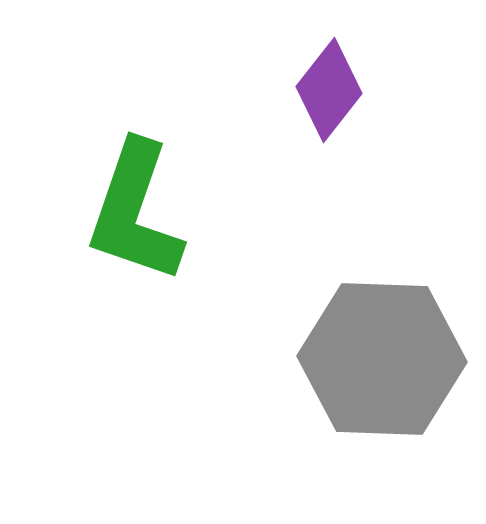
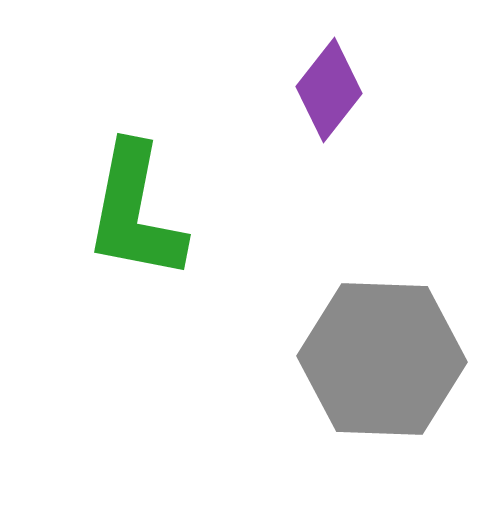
green L-shape: rotated 8 degrees counterclockwise
